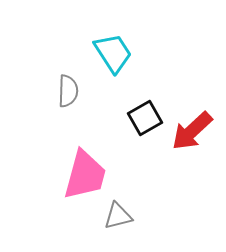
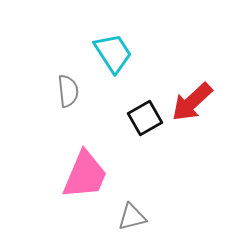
gray semicircle: rotated 8 degrees counterclockwise
red arrow: moved 29 px up
pink trapezoid: rotated 8 degrees clockwise
gray triangle: moved 14 px right, 1 px down
